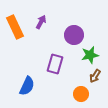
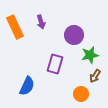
purple arrow: rotated 136 degrees clockwise
